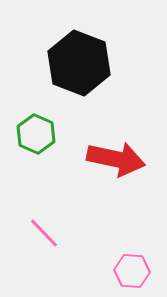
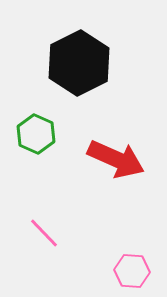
black hexagon: rotated 12 degrees clockwise
red arrow: rotated 12 degrees clockwise
